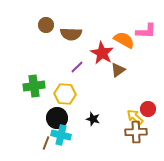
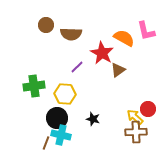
pink L-shape: rotated 75 degrees clockwise
orange semicircle: moved 2 px up
